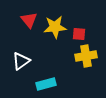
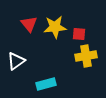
red triangle: moved 4 px down
white triangle: moved 5 px left
